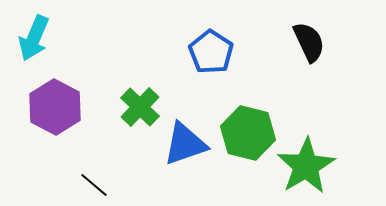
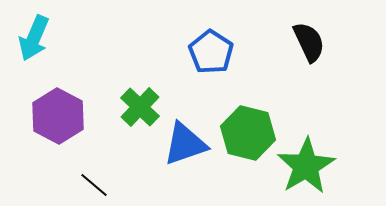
purple hexagon: moved 3 px right, 9 px down
